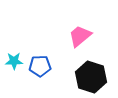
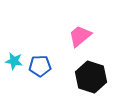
cyan star: rotated 12 degrees clockwise
